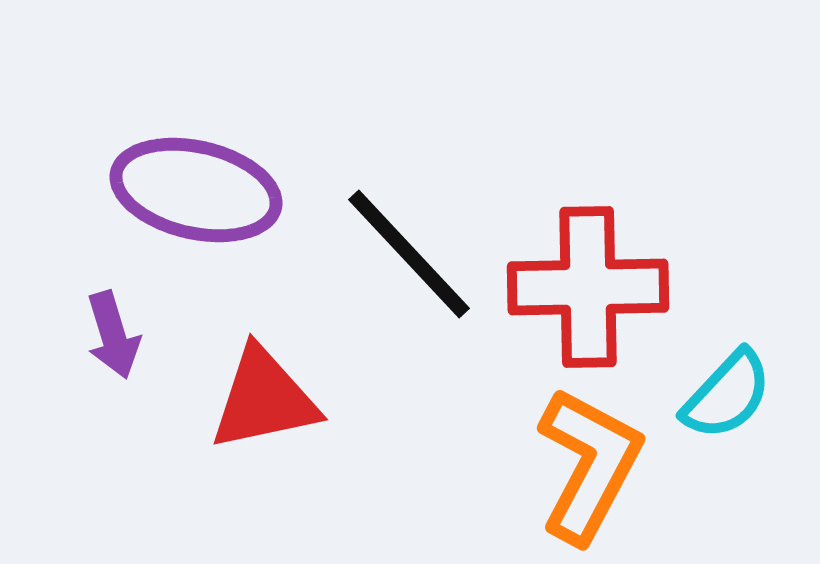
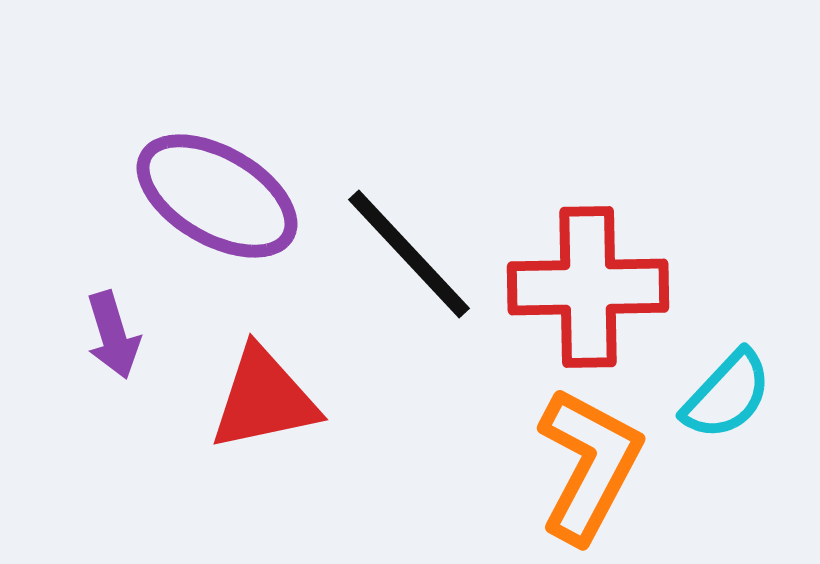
purple ellipse: moved 21 px right, 6 px down; rotated 17 degrees clockwise
